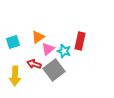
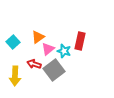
cyan square: rotated 24 degrees counterclockwise
